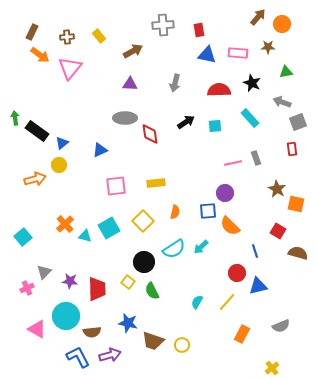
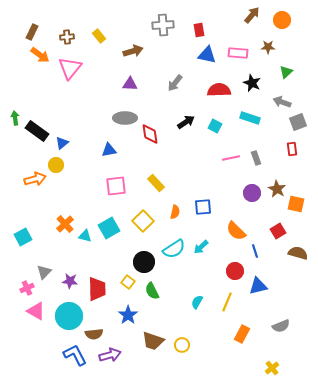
brown arrow at (258, 17): moved 6 px left, 2 px up
orange circle at (282, 24): moved 4 px up
brown arrow at (133, 51): rotated 12 degrees clockwise
green triangle at (286, 72): rotated 32 degrees counterclockwise
gray arrow at (175, 83): rotated 24 degrees clockwise
cyan rectangle at (250, 118): rotated 30 degrees counterclockwise
cyan square at (215, 126): rotated 32 degrees clockwise
blue triangle at (100, 150): moved 9 px right; rotated 14 degrees clockwise
pink line at (233, 163): moved 2 px left, 5 px up
yellow circle at (59, 165): moved 3 px left
yellow rectangle at (156, 183): rotated 54 degrees clockwise
purple circle at (225, 193): moved 27 px right
blue square at (208, 211): moved 5 px left, 4 px up
orange semicircle at (230, 226): moved 6 px right, 5 px down
red square at (278, 231): rotated 28 degrees clockwise
cyan square at (23, 237): rotated 12 degrees clockwise
red circle at (237, 273): moved 2 px left, 2 px up
yellow line at (227, 302): rotated 18 degrees counterclockwise
cyan circle at (66, 316): moved 3 px right
blue star at (128, 323): moved 8 px up; rotated 24 degrees clockwise
pink triangle at (37, 329): moved 1 px left, 18 px up
brown semicircle at (92, 332): moved 2 px right, 2 px down
blue L-shape at (78, 357): moved 3 px left, 2 px up
